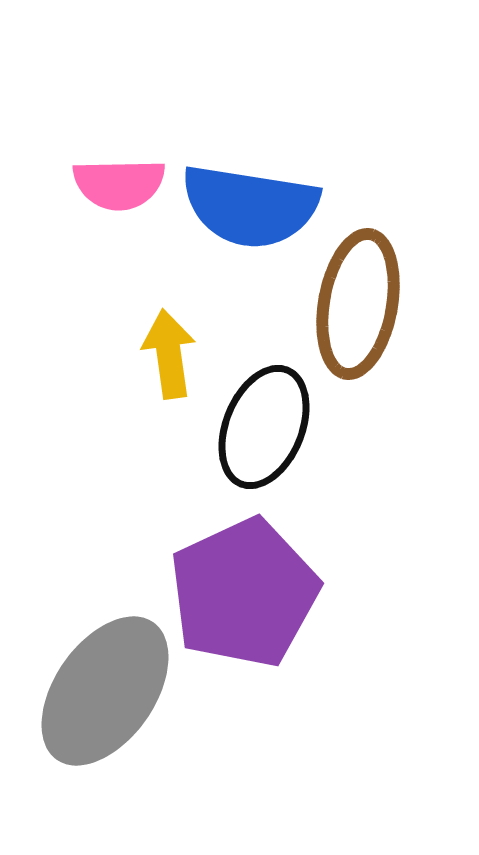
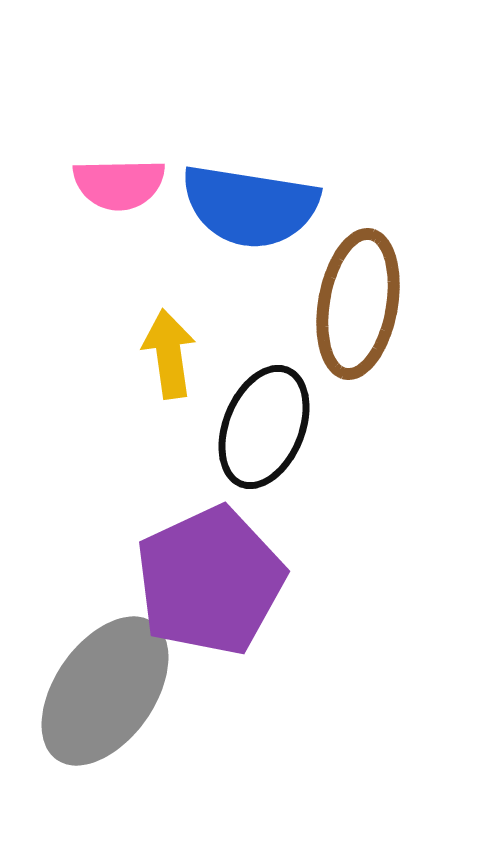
purple pentagon: moved 34 px left, 12 px up
